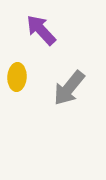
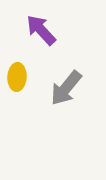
gray arrow: moved 3 px left
